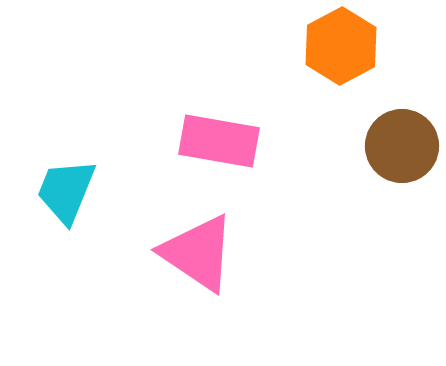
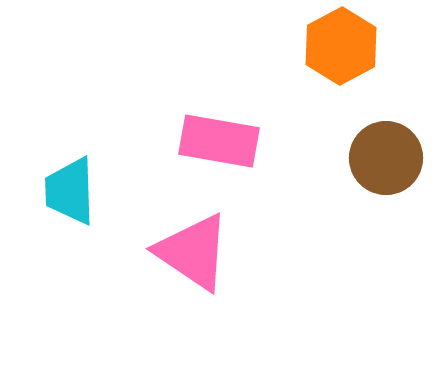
brown circle: moved 16 px left, 12 px down
cyan trapezoid: moved 4 px right; rotated 24 degrees counterclockwise
pink triangle: moved 5 px left, 1 px up
